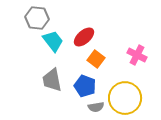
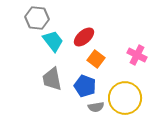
gray trapezoid: moved 1 px up
